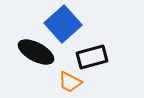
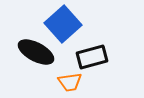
orange trapezoid: rotated 35 degrees counterclockwise
